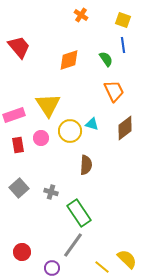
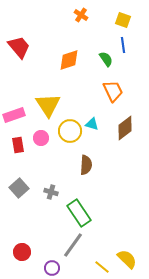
orange trapezoid: moved 1 px left
